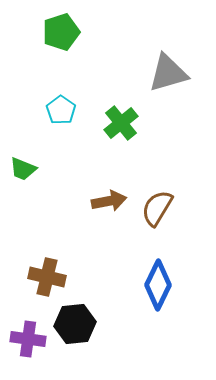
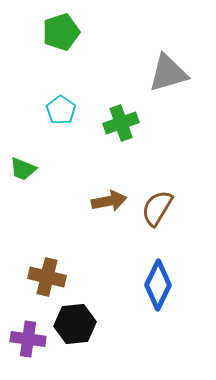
green cross: rotated 20 degrees clockwise
